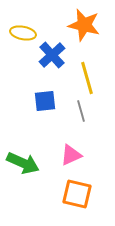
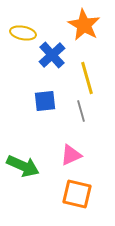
orange star: rotated 16 degrees clockwise
green arrow: moved 3 px down
